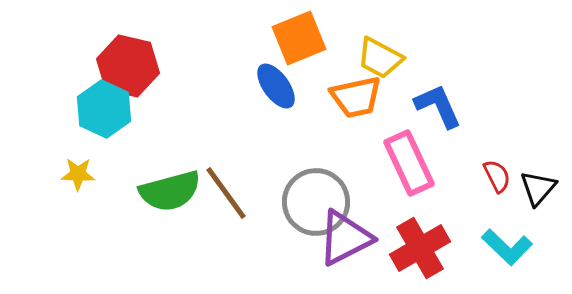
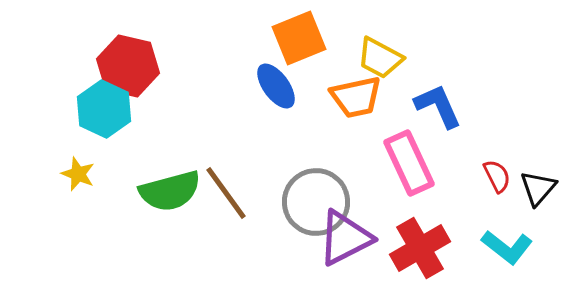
yellow star: rotated 20 degrees clockwise
cyan L-shape: rotated 6 degrees counterclockwise
